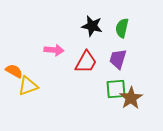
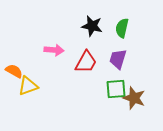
brown star: moved 3 px right; rotated 20 degrees counterclockwise
